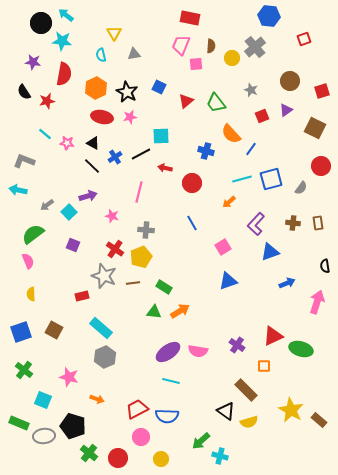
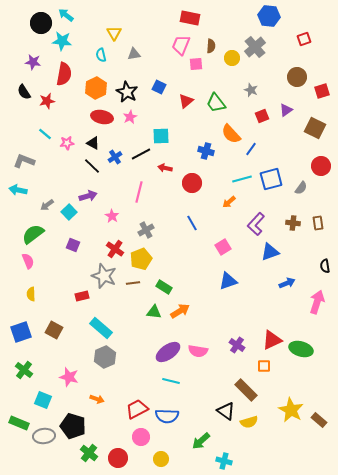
brown circle at (290, 81): moved 7 px right, 4 px up
pink star at (130, 117): rotated 16 degrees counterclockwise
pink star at (67, 143): rotated 16 degrees counterclockwise
pink star at (112, 216): rotated 16 degrees clockwise
gray cross at (146, 230): rotated 35 degrees counterclockwise
yellow pentagon at (141, 257): moved 2 px down
red triangle at (273, 336): moved 1 px left, 4 px down
cyan cross at (220, 456): moved 4 px right, 5 px down
